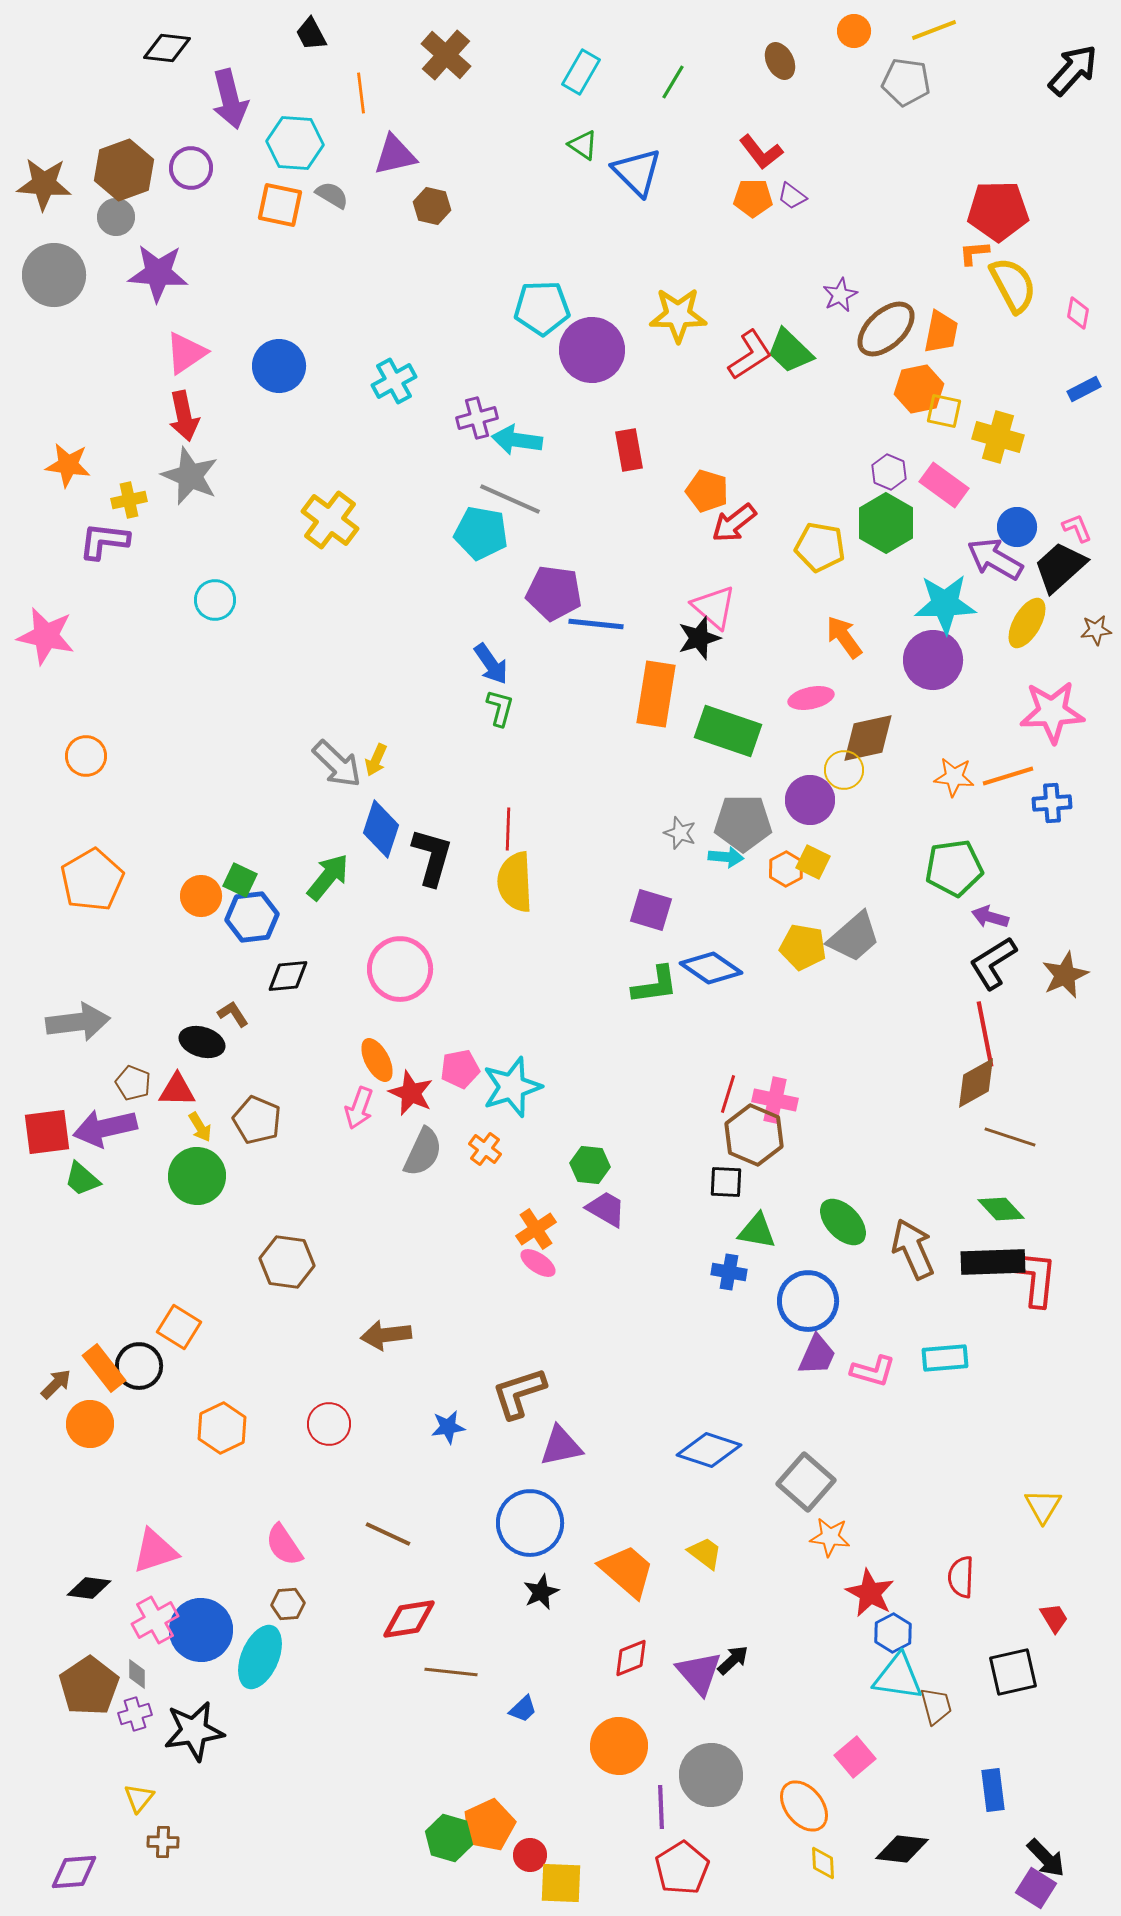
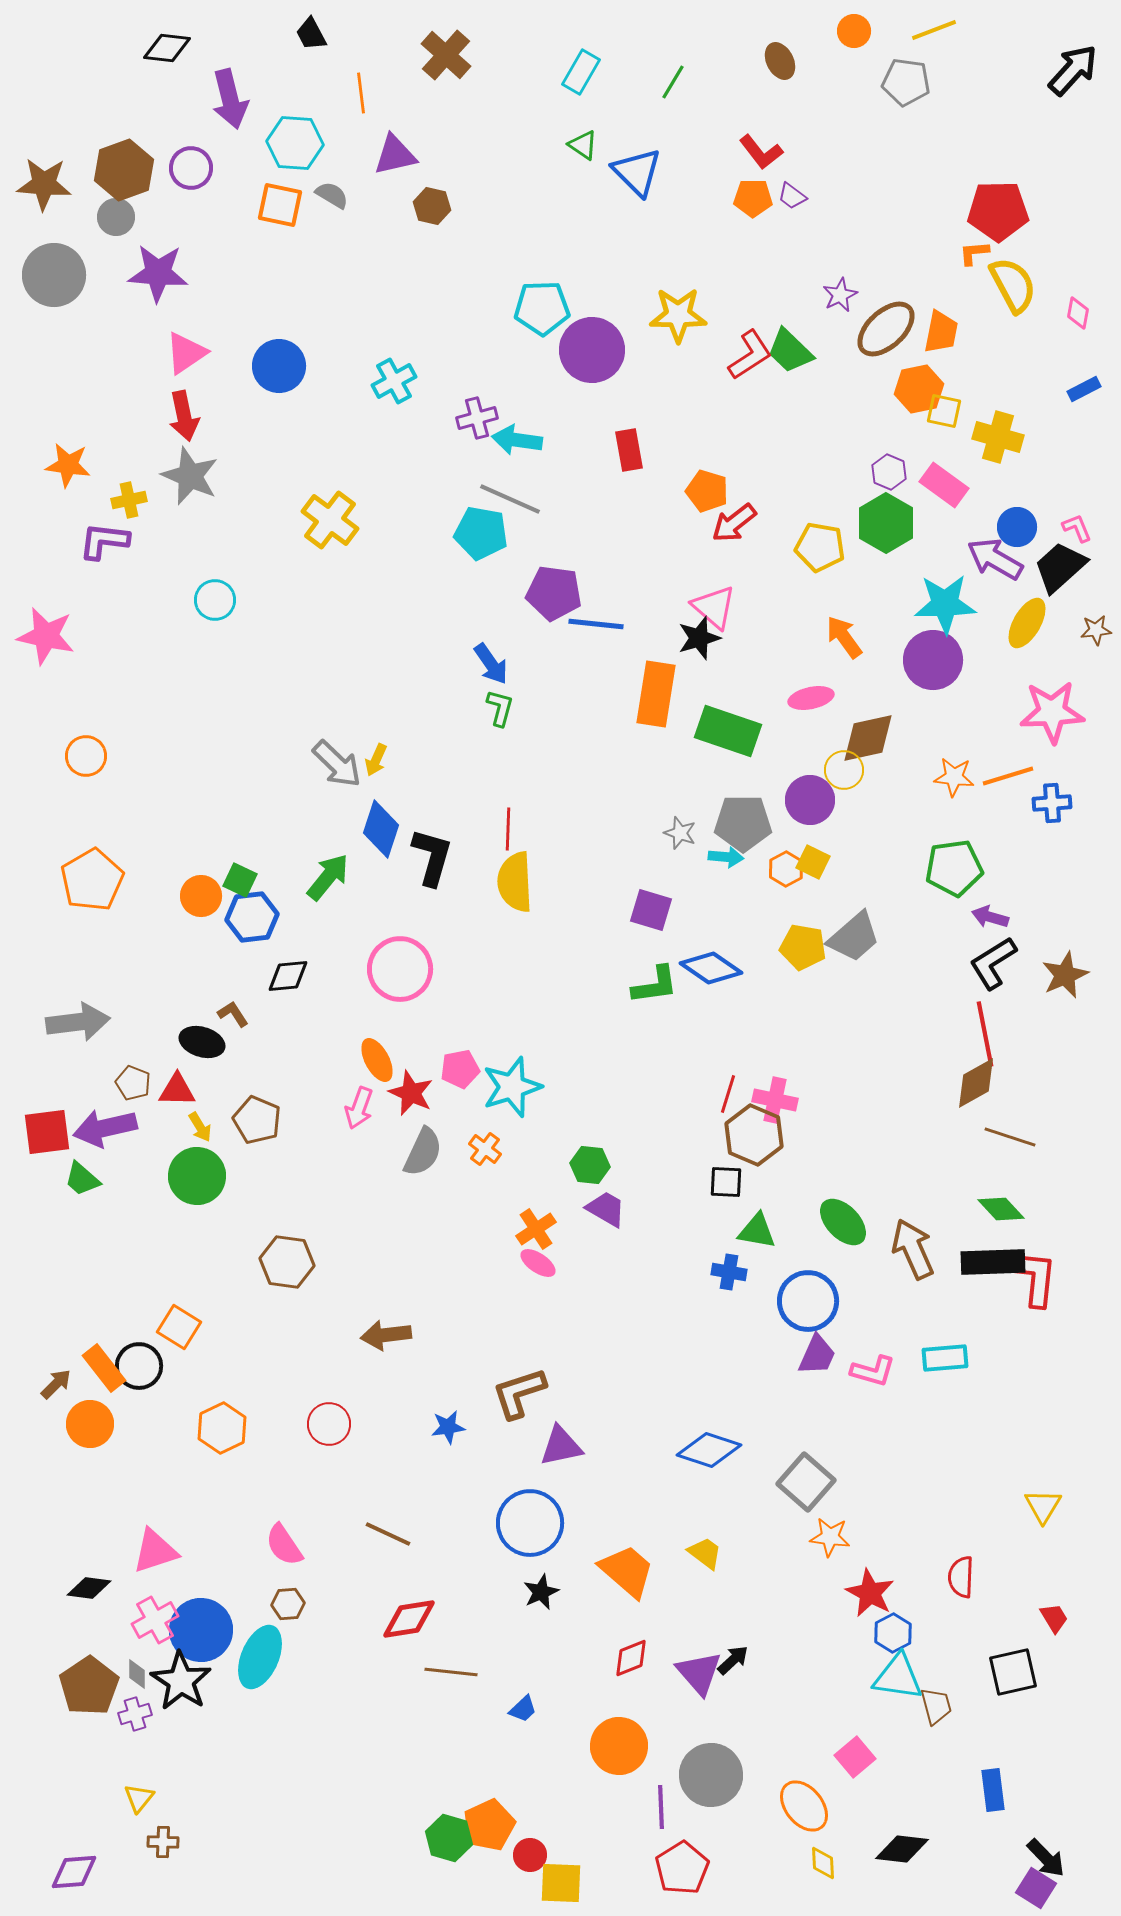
black star at (194, 1731): moved 13 px left, 50 px up; rotated 30 degrees counterclockwise
